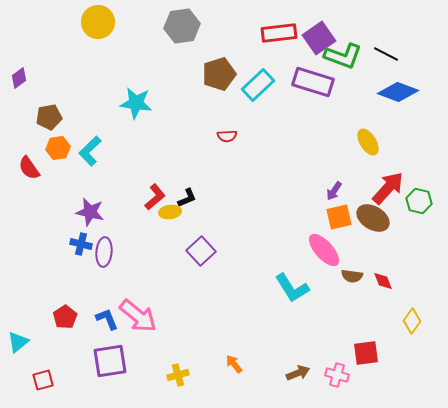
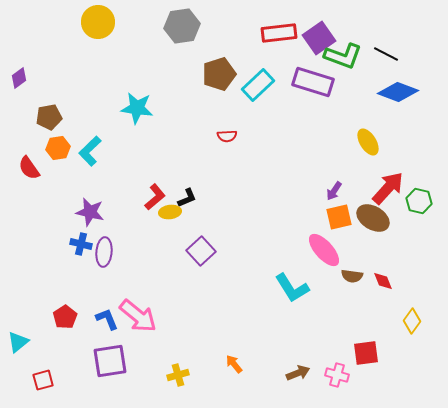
cyan star at (136, 103): moved 1 px right, 5 px down
